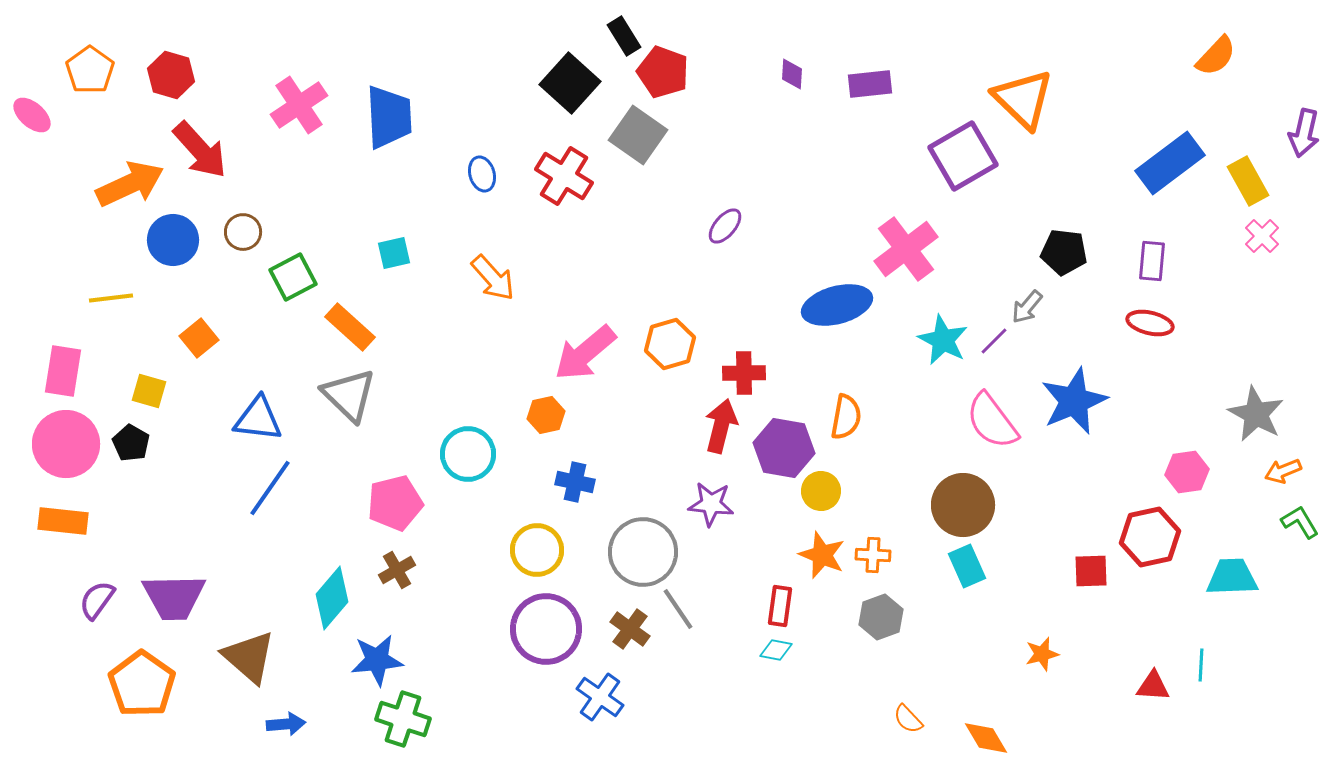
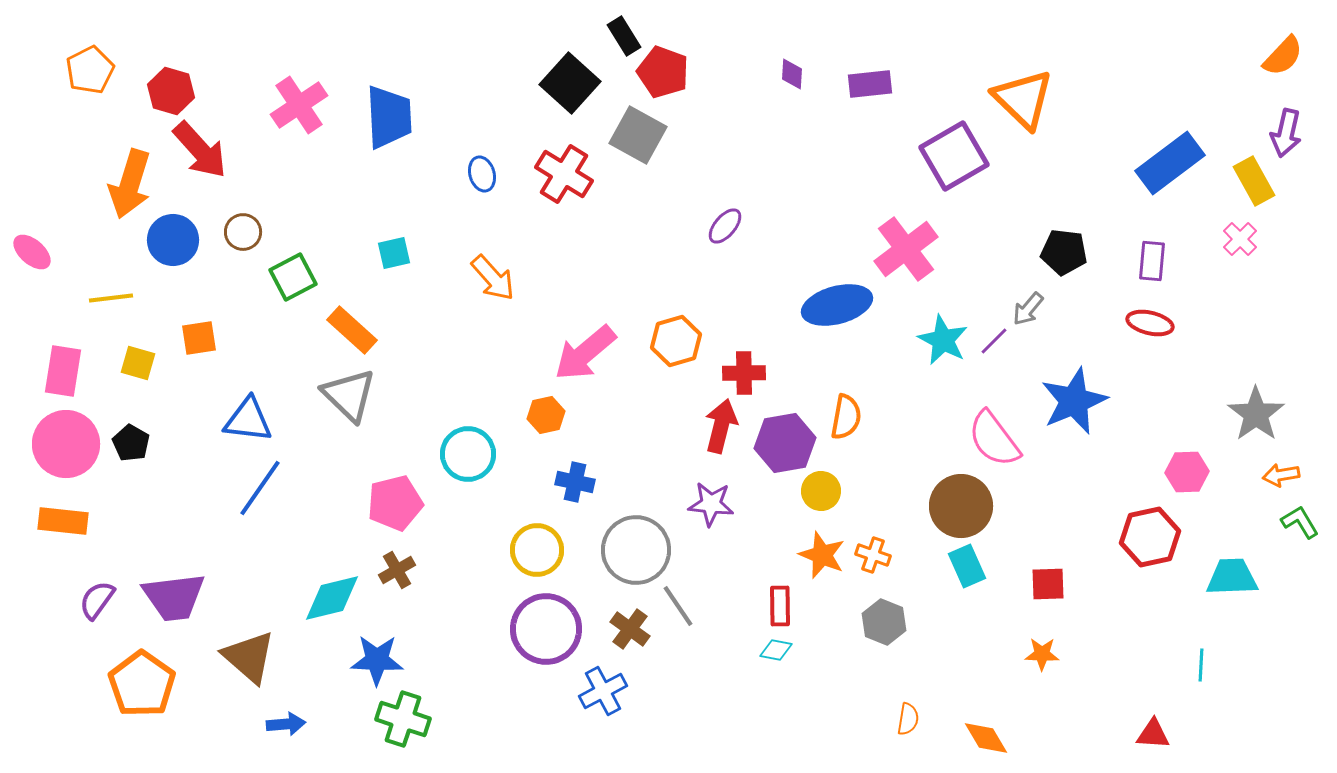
orange semicircle at (1216, 56): moved 67 px right
orange pentagon at (90, 70): rotated 9 degrees clockwise
red hexagon at (171, 75): moved 16 px down
pink ellipse at (32, 115): moved 137 px down
purple arrow at (1304, 133): moved 18 px left
gray square at (638, 135): rotated 6 degrees counterclockwise
purple square at (963, 156): moved 9 px left
red cross at (564, 176): moved 2 px up
yellow rectangle at (1248, 181): moved 6 px right
orange arrow at (130, 184): rotated 132 degrees clockwise
pink cross at (1262, 236): moved 22 px left, 3 px down
gray arrow at (1027, 307): moved 1 px right, 2 px down
orange rectangle at (350, 327): moved 2 px right, 3 px down
orange square at (199, 338): rotated 30 degrees clockwise
orange hexagon at (670, 344): moved 6 px right, 3 px up
yellow square at (149, 391): moved 11 px left, 28 px up
gray star at (1256, 414): rotated 8 degrees clockwise
blue triangle at (258, 419): moved 10 px left, 1 px down
pink semicircle at (992, 421): moved 2 px right, 18 px down
purple hexagon at (784, 448): moved 1 px right, 5 px up; rotated 20 degrees counterclockwise
orange arrow at (1283, 471): moved 2 px left, 4 px down; rotated 12 degrees clockwise
pink hexagon at (1187, 472): rotated 6 degrees clockwise
blue line at (270, 488): moved 10 px left
brown circle at (963, 505): moved 2 px left, 1 px down
gray circle at (643, 552): moved 7 px left, 2 px up
orange cross at (873, 555): rotated 16 degrees clockwise
red square at (1091, 571): moved 43 px left, 13 px down
purple trapezoid at (174, 597): rotated 6 degrees counterclockwise
cyan diamond at (332, 598): rotated 36 degrees clockwise
red rectangle at (780, 606): rotated 9 degrees counterclockwise
gray line at (678, 609): moved 3 px up
gray hexagon at (881, 617): moved 3 px right, 5 px down; rotated 18 degrees counterclockwise
orange star at (1042, 654): rotated 16 degrees clockwise
blue star at (377, 660): rotated 8 degrees clockwise
red triangle at (1153, 686): moved 48 px down
blue cross at (600, 697): moved 3 px right, 6 px up; rotated 27 degrees clockwise
orange semicircle at (908, 719): rotated 128 degrees counterclockwise
